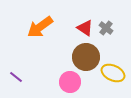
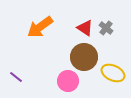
brown circle: moved 2 px left
pink circle: moved 2 px left, 1 px up
